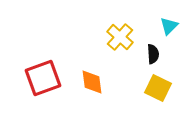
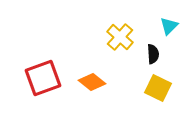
orange diamond: rotated 44 degrees counterclockwise
